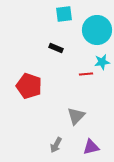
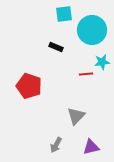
cyan circle: moved 5 px left
black rectangle: moved 1 px up
